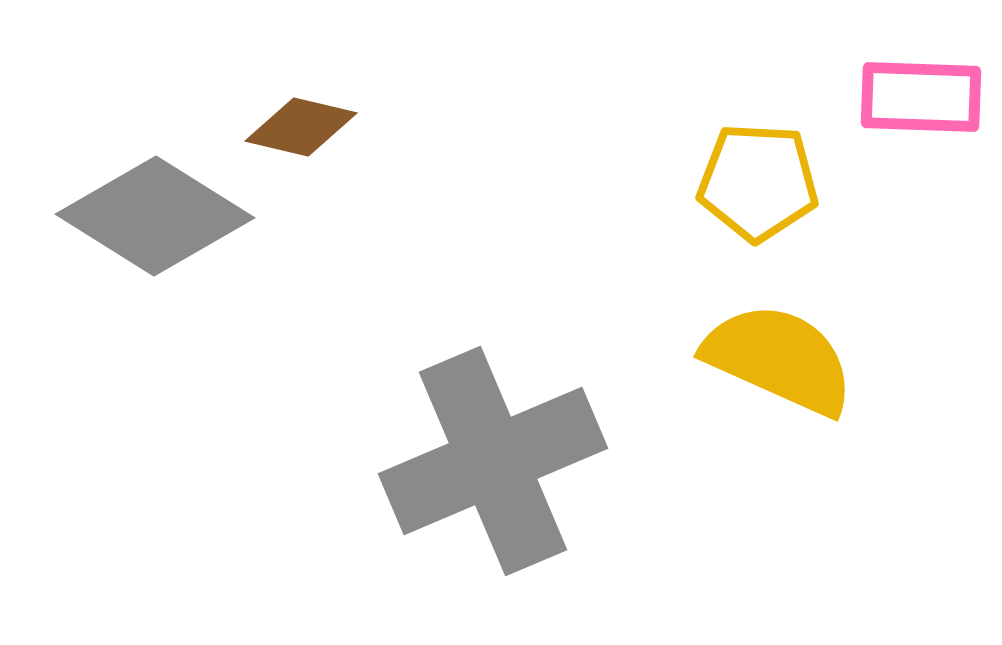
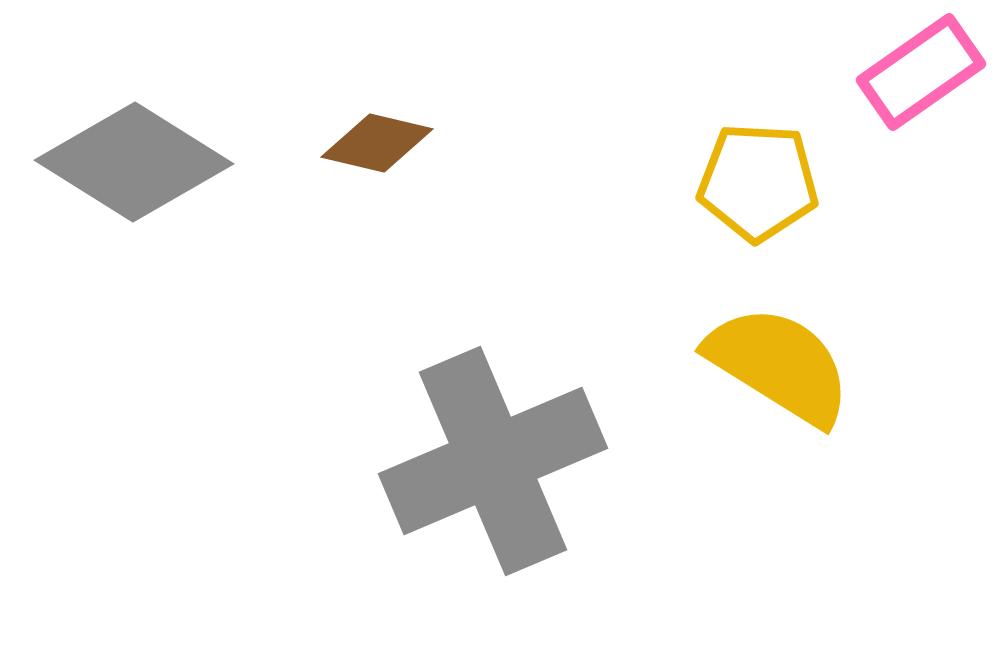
pink rectangle: moved 25 px up; rotated 37 degrees counterclockwise
brown diamond: moved 76 px right, 16 px down
gray diamond: moved 21 px left, 54 px up
yellow semicircle: moved 6 px down; rotated 8 degrees clockwise
